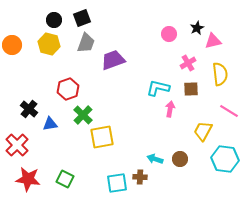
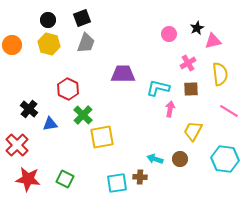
black circle: moved 6 px left
purple trapezoid: moved 10 px right, 14 px down; rotated 20 degrees clockwise
red hexagon: rotated 15 degrees counterclockwise
yellow trapezoid: moved 10 px left
